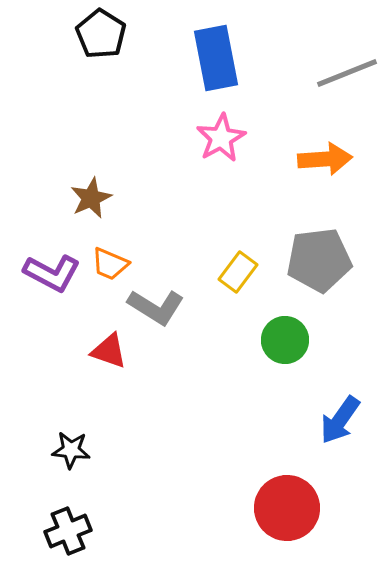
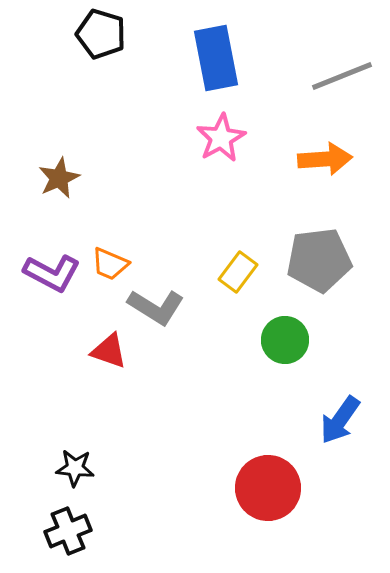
black pentagon: rotated 15 degrees counterclockwise
gray line: moved 5 px left, 3 px down
brown star: moved 32 px left, 20 px up
black star: moved 4 px right, 18 px down
red circle: moved 19 px left, 20 px up
